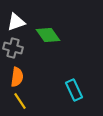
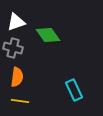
yellow line: rotated 48 degrees counterclockwise
